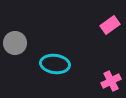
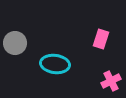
pink rectangle: moved 9 px left, 14 px down; rotated 36 degrees counterclockwise
